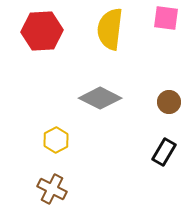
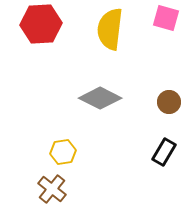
pink square: rotated 8 degrees clockwise
red hexagon: moved 1 px left, 7 px up
yellow hexagon: moved 7 px right, 12 px down; rotated 20 degrees clockwise
brown cross: rotated 12 degrees clockwise
